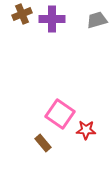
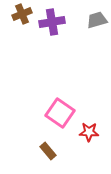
purple cross: moved 3 px down; rotated 10 degrees counterclockwise
pink square: moved 1 px up
red star: moved 3 px right, 2 px down
brown rectangle: moved 5 px right, 8 px down
